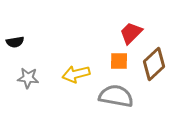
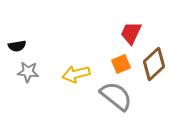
red trapezoid: rotated 20 degrees counterclockwise
black semicircle: moved 2 px right, 4 px down
orange square: moved 2 px right, 3 px down; rotated 24 degrees counterclockwise
gray star: moved 6 px up
gray semicircle: rotated 28 degrees clockwise
